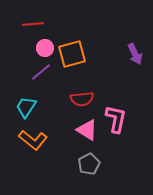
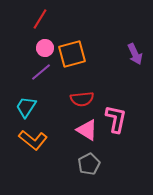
red line: moved 7 px right, 5 px up; rotated 55 degrees counterclockwise
